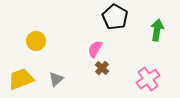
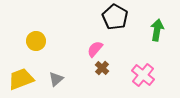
pink semicircle: rotated 12 degrees clockwise
pink cross: moved 5 px left, 4 px up; rotated 15 degrees counterclockwise
